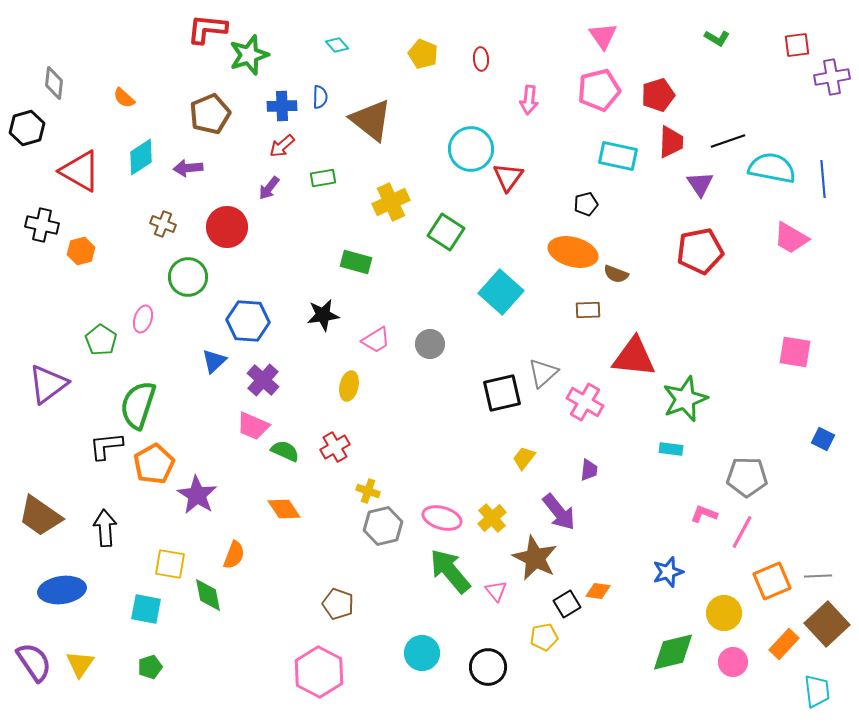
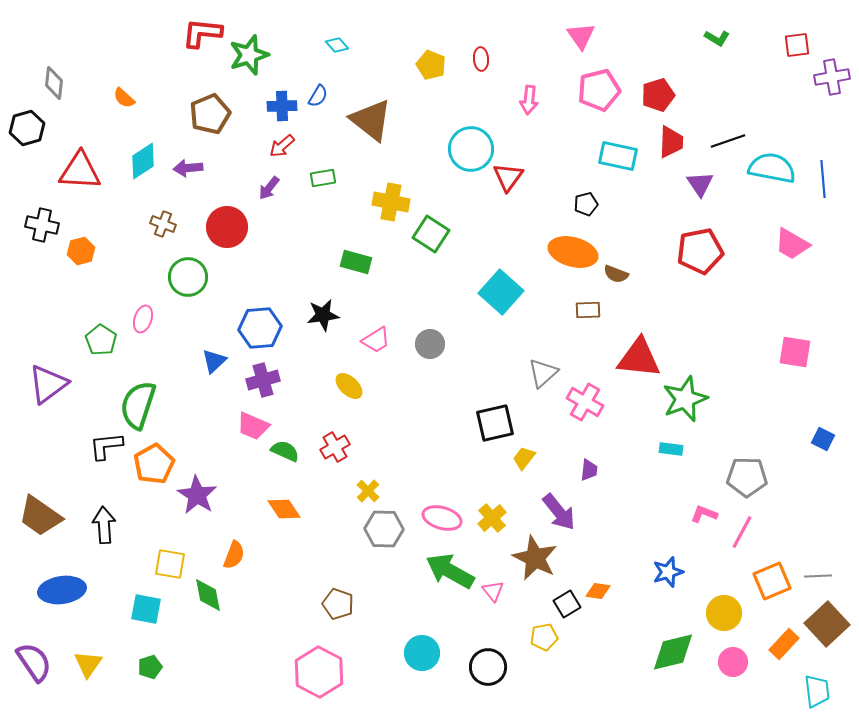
red L-shape at (207, 29): moved 5 px left, 4 px down
pink triangle at (603, 36): moved 22 px left
yellow pentagon at (423, 54): moved 8 px right, 11 px down
blue semicircle at (320, 97): moved 2 px left, 1 px up; rotated 30 degrees clockwise
cyan diamond at (141, 157): moved 2 px right, 4 px down
red triangle at (80, 171): rotated 27 degrees counterclockwise
yellow cross at (391, 202): rotated 36 degrees clockwise
green square at (446, 232): moved 15 px left, 2 px down
pink trapezoid at (791, 238): moved 1 px right, 6 px down
blue hexagon at (248, 321): moved 12 px right, 7 px down; rotated 9 degrees counterclockwise
red triangle at (634, 357): moved 5 px right, 1 px down
purple cross at (263, 380): rotated 32 degrees clockwise
yellow ellipse at (349, 386): rotated 60 degrees counterclockwise
black square at (502, 393): moved 7 px left, 30 px down
yellow cross at (368, 491): rotated 25 degrees clockwise
gray hexagon at (383, 526): moved 1 px right, 3 px down; rotated 15 degrees clockwise
black arrow at (105, 528): moved 1 px left, 3 px up
green arrow at (450, 571): rotated 21 degrees counterclockwise
pink triangle at (496, 591): moved 3 px left
yellow triangle at (80, 664): moved 8 px right
